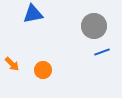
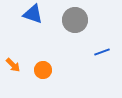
blue triangle: rotated 30 degrees clockwise
gray circle: moved 19 px left, 6 px up
orange arrow: moved 1 px right, 1 px down
